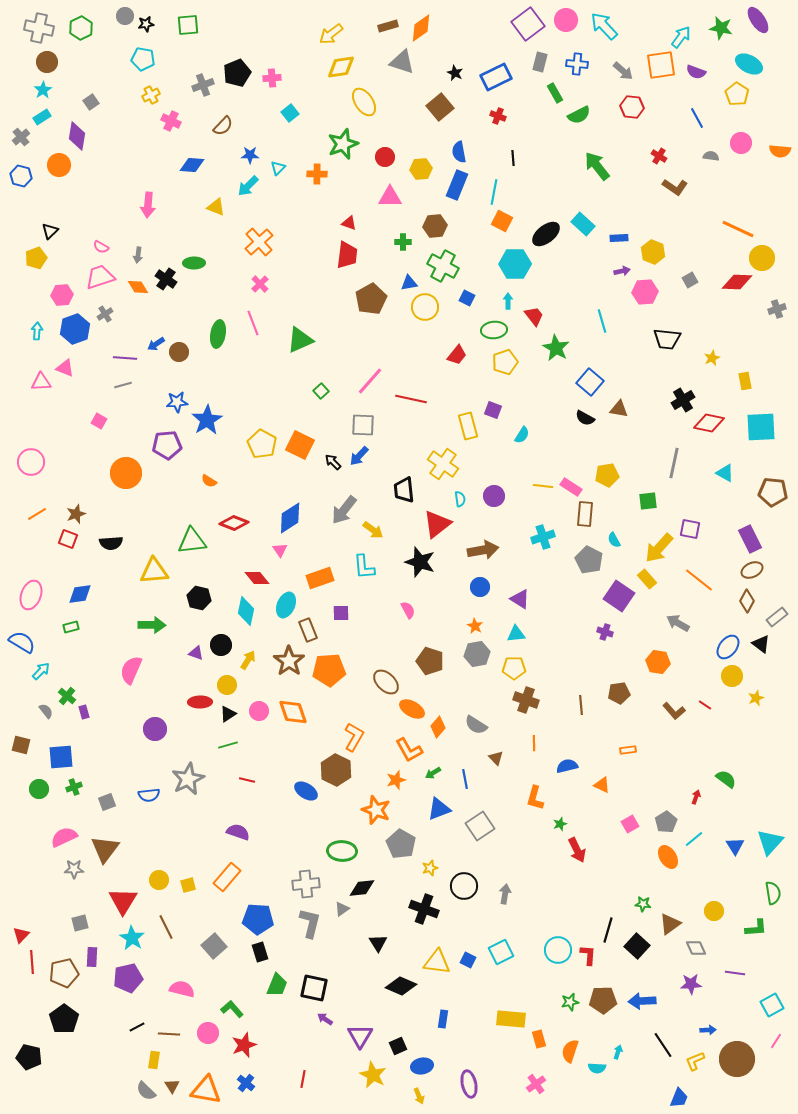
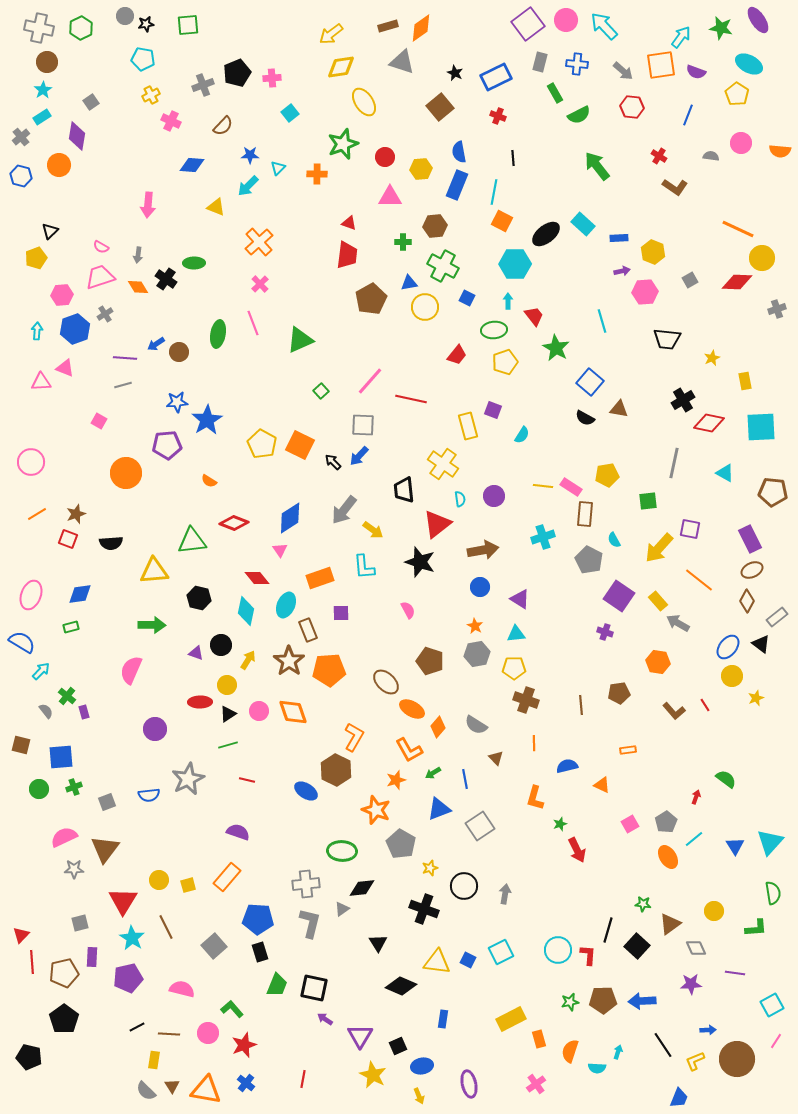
blue line at (697, 118): moved 9 px left, 3 px up; rotated 50 degrees clockwise
yellow rectangle at (647, 579): moved 11 px right, 22 px down
red line at (705, 705): rotated 24 degrees clockwise
yellow rectangle at (511, 1019): rotated 32 degrees counterclockwise
